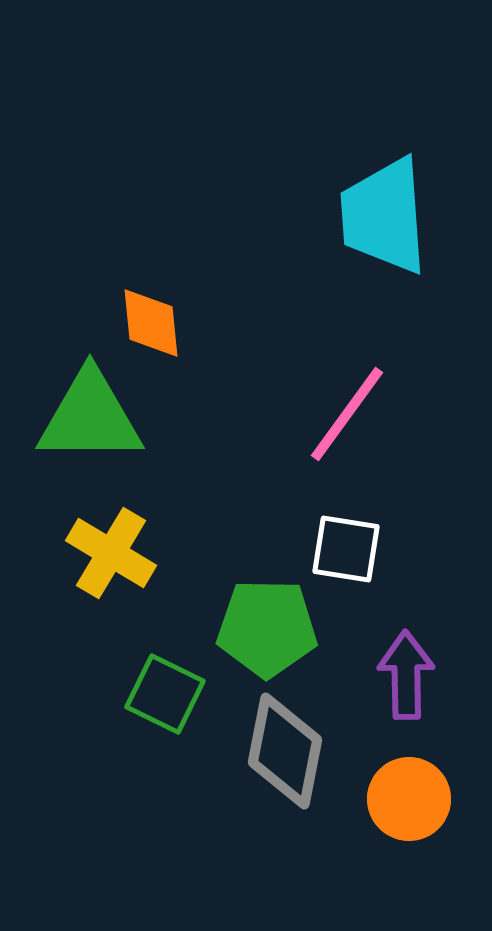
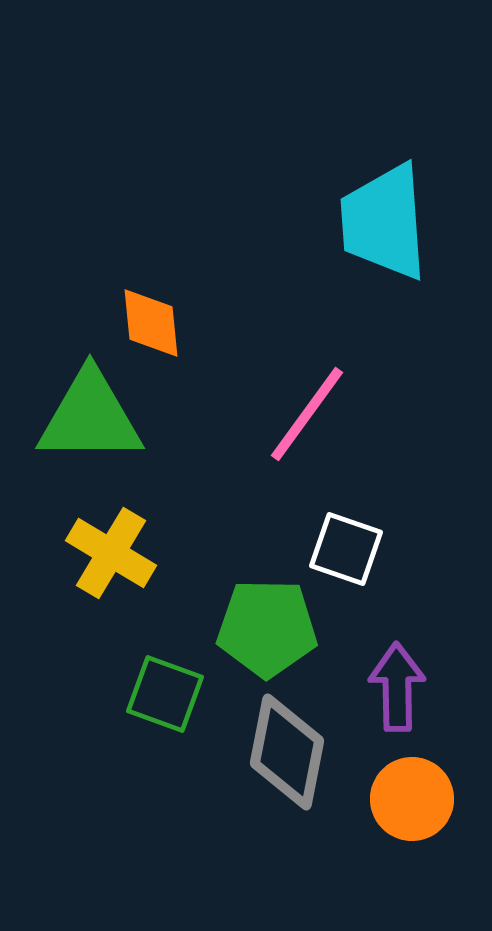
cyan trapezoid: moved 6 px down
pink line: moved 40 px left
white square: rotated 10 degrees clockwise
purple arrow: moved 9 px left, 12 px down
green square: rotated 6 degrees counterclockwise
gray diamond: moved 2 px right, 1 px down
orange circle: moved 3 px right
